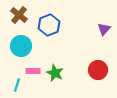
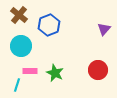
pink rectangle: moved 3 px left
